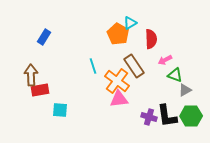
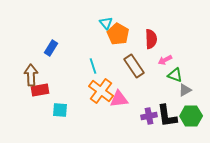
cyan triangle: moved 24 px left; rotated 40 degrees counterclockwise
blue rectangle: moved 7 px right, 11 px down
orange cross: moved 16 px left, 10 px down
purple cross: moved 1 px up; rotated 28 degrees counterclockwise
